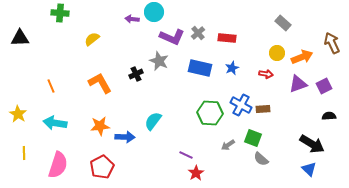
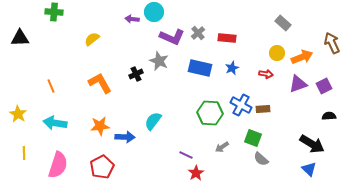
green cross: moved 6 px left, 1 px up
gray arrow: moved 6 px left, 2 px down
